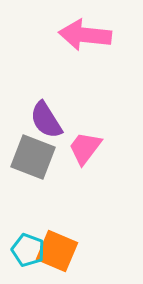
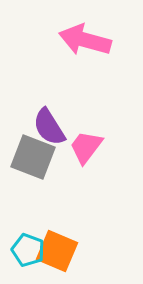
pink arrow: moved 5 px down; rotated 9 degrees clockwise
purple semicircle: moved 3 px right, 7 px down
pink trapezoid: moved 1 px right, 1 px up
